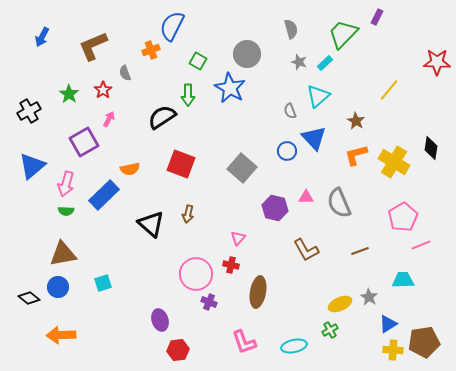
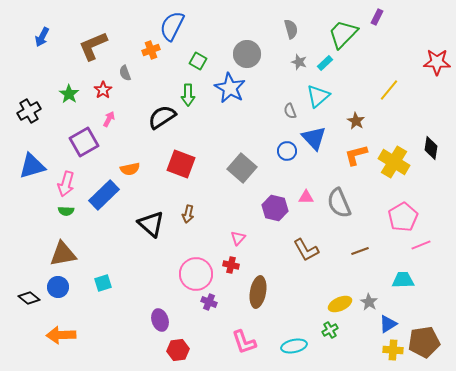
blue triangle at (32, 166): rotated 24 degrees clockwise
gray star at (369, 297): moved 5 px down
